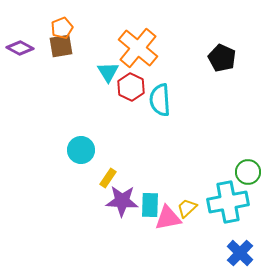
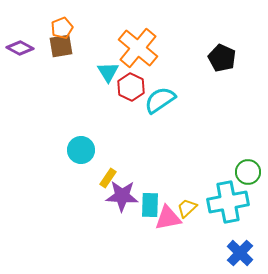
cyan semicircle: rotated 60 degrees clockwise
purple star: moved 5 px up
